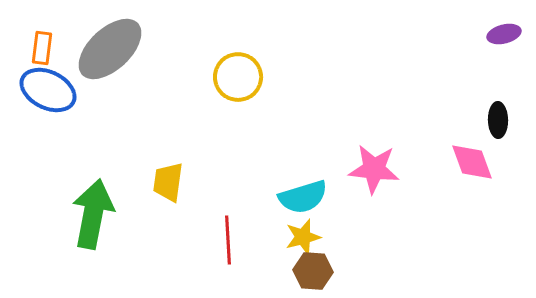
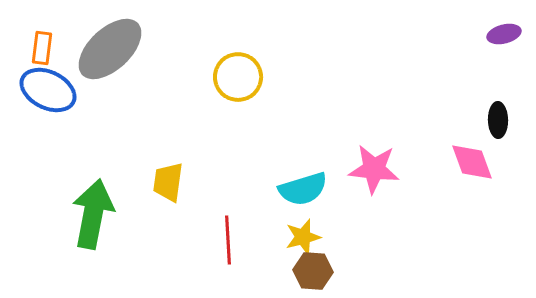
cyan semicircle: moved 8 px up
